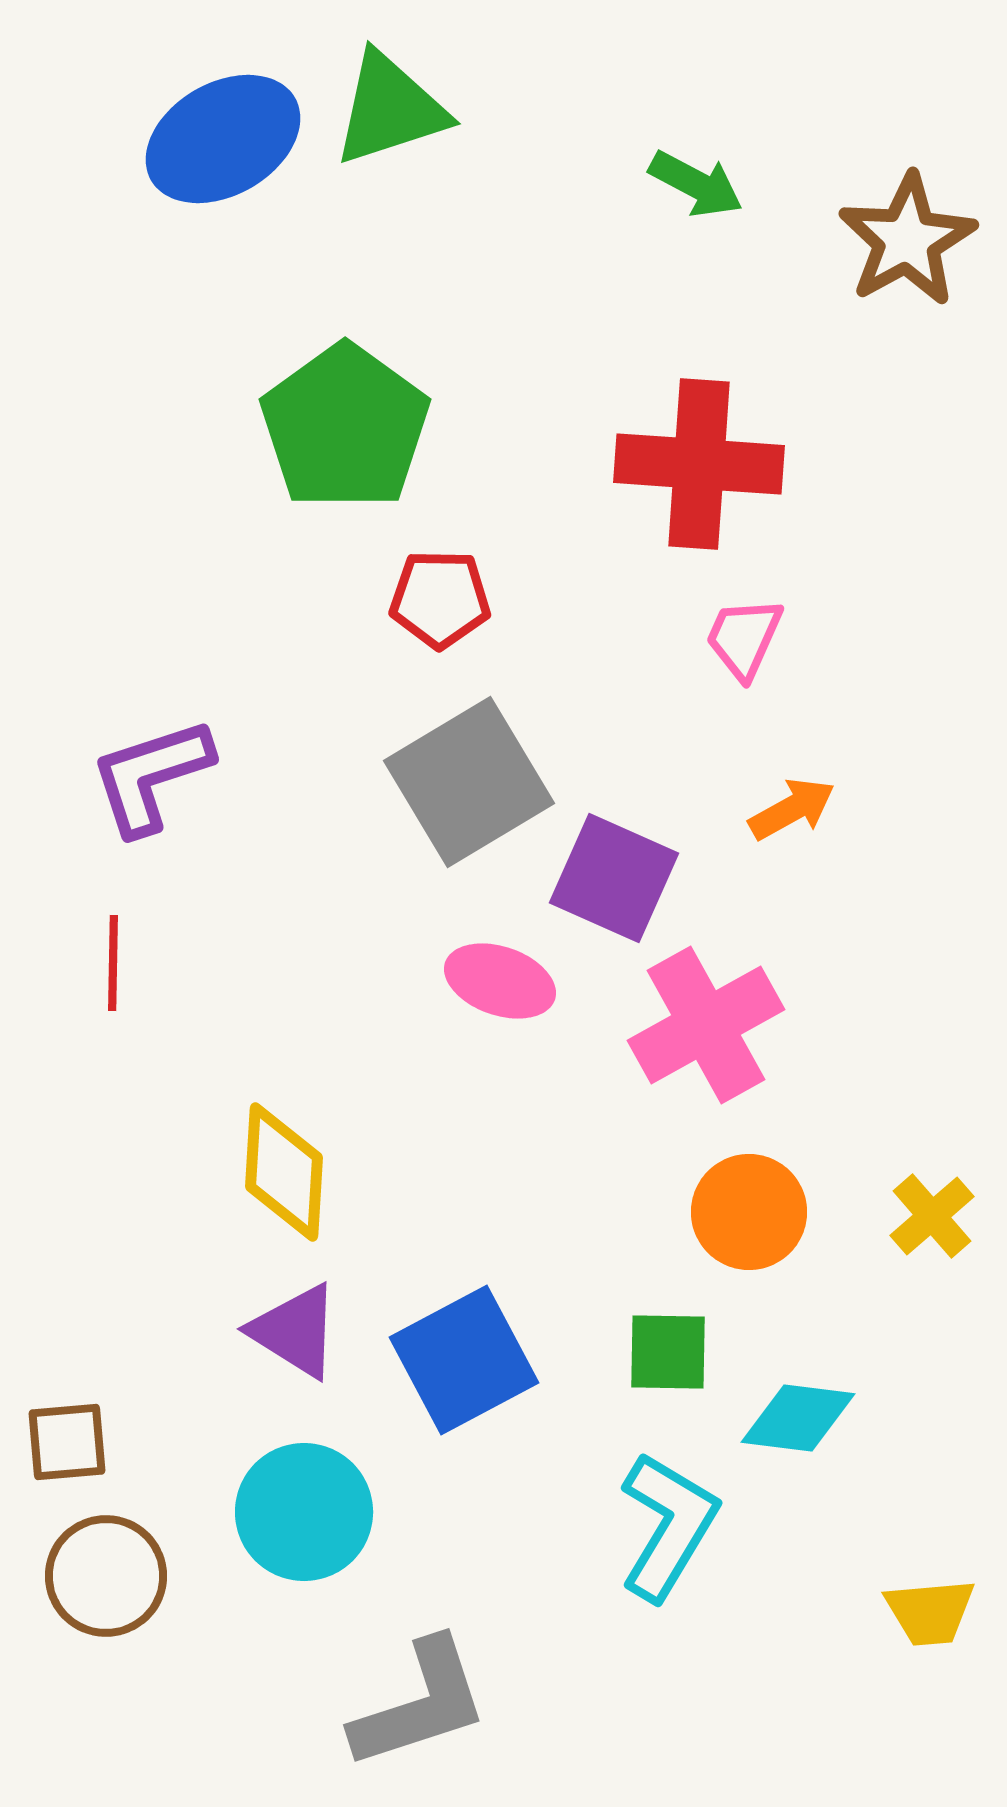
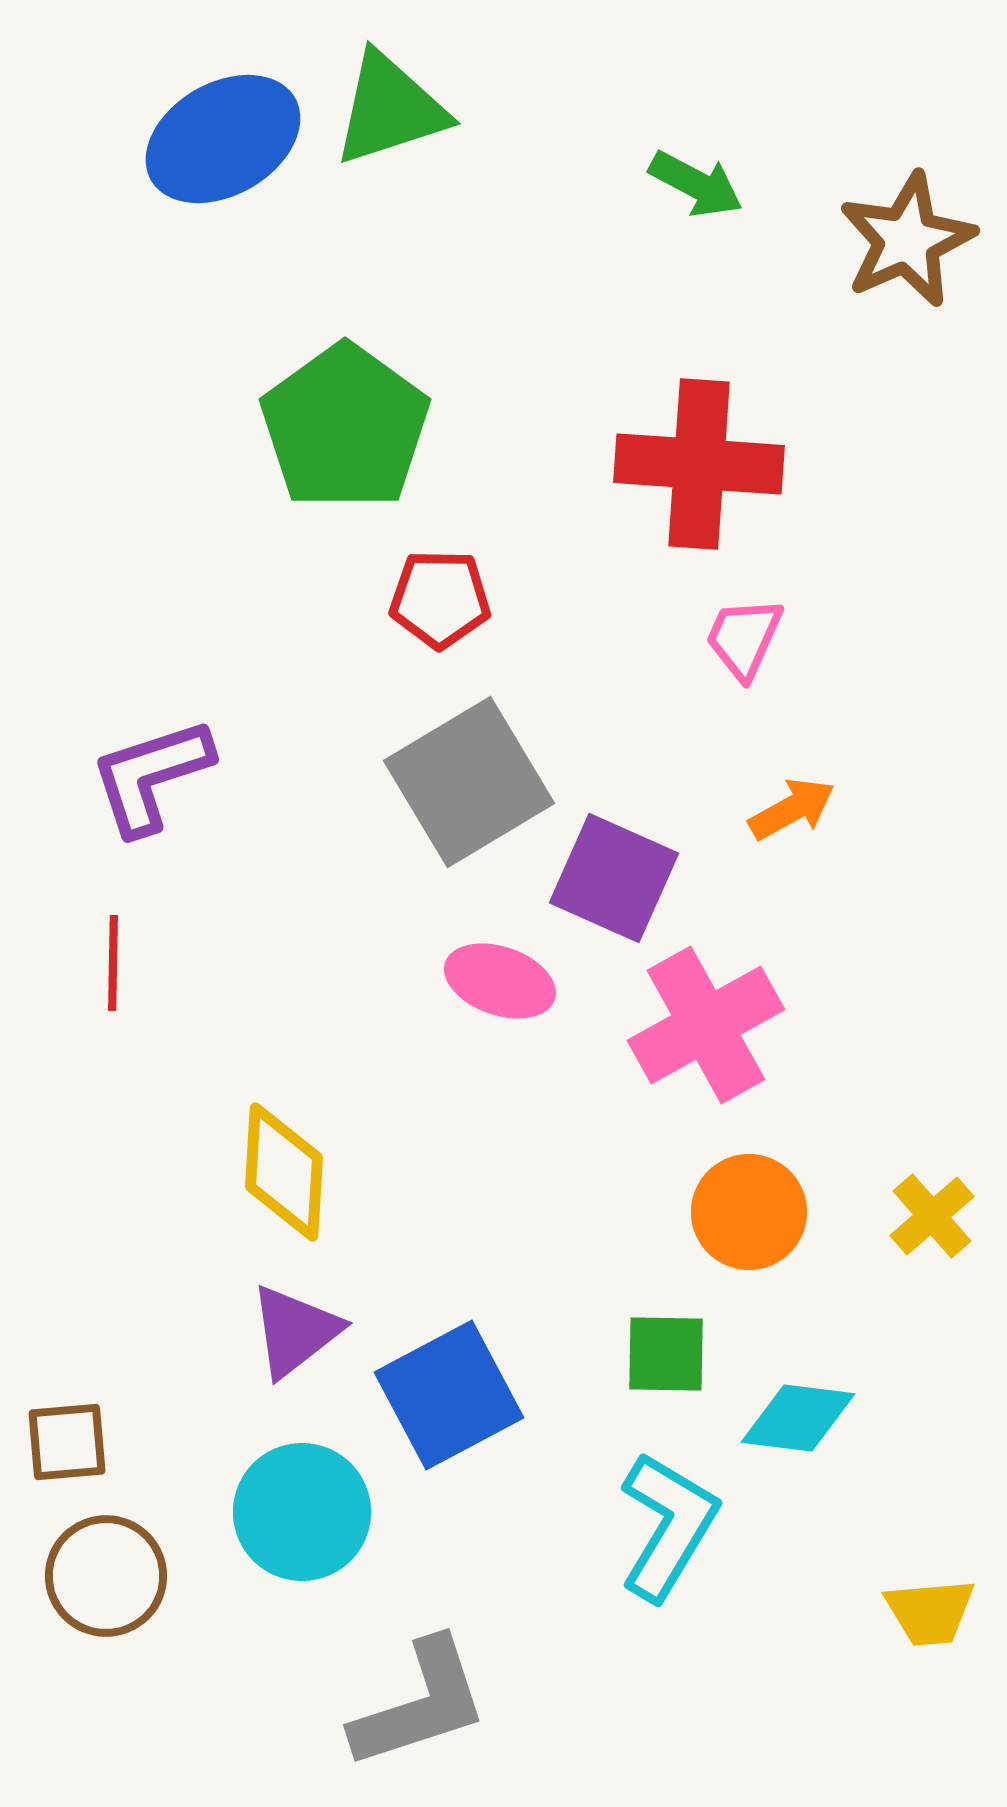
brown star: rotated 5 degrees clockwise
purple triangle: rotated 50 degrees clockwise
green square: moved 2 px left, 2 px down
blue square: moved 15 px left, 35 px down
cyan circle: moved 2 px left
